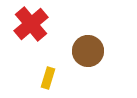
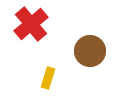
brown circle: moved 2 px right
